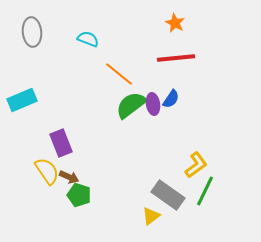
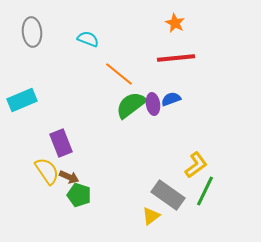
blue semicircle: rotated 144 degrees counterclockwise
